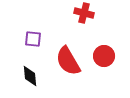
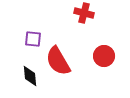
red semicircle: moved 10 px left
